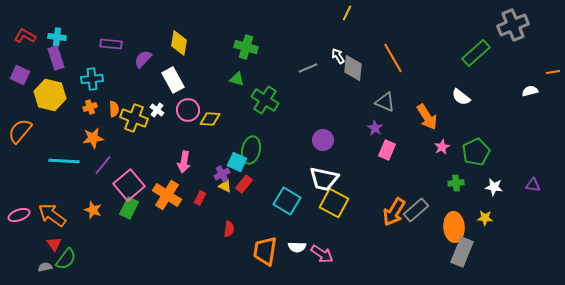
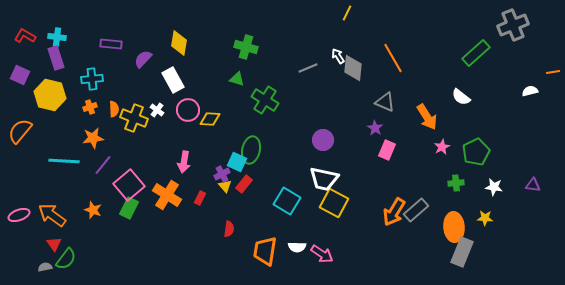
yellow triangle at (225, 186): rotated 24 degrees clockwise
